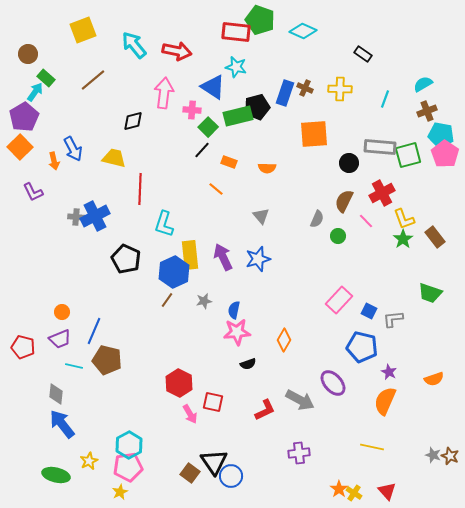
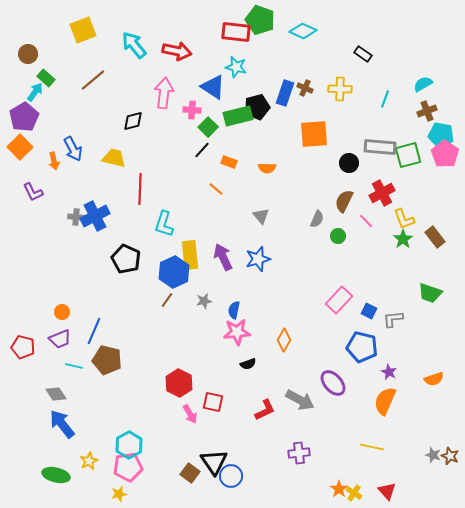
gray diamond at (56, 394): rotated 40 degrees counterclockwise
yellow star at (120, 492): moved 1 px left, 2 px down; rotated 14 degrees clockwise
